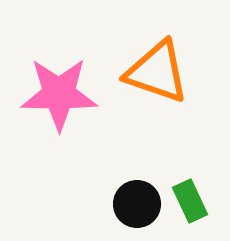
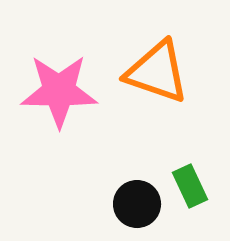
pink star: moved 3 px up
green rectangle: moved 15 px up
